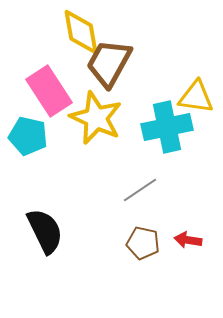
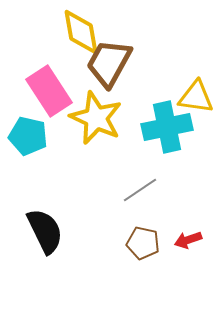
red arrow: rotated 28 degrees counterclockwise
